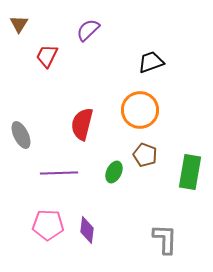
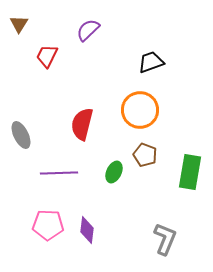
gray L-shape: rotated 20 degrees clockwise
